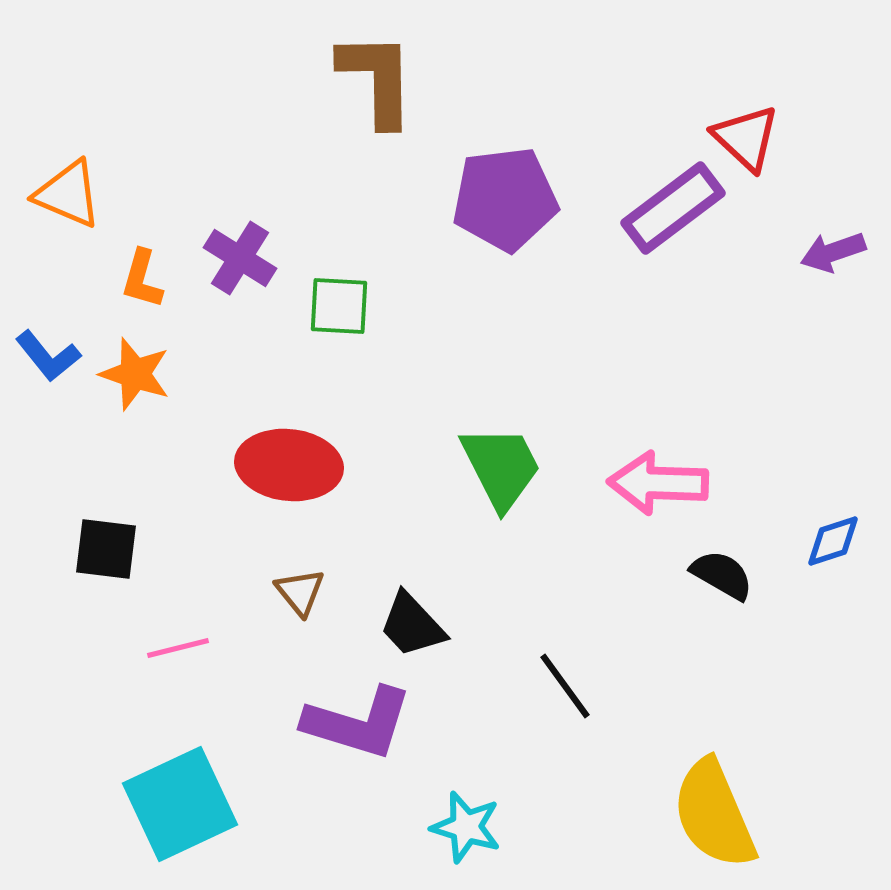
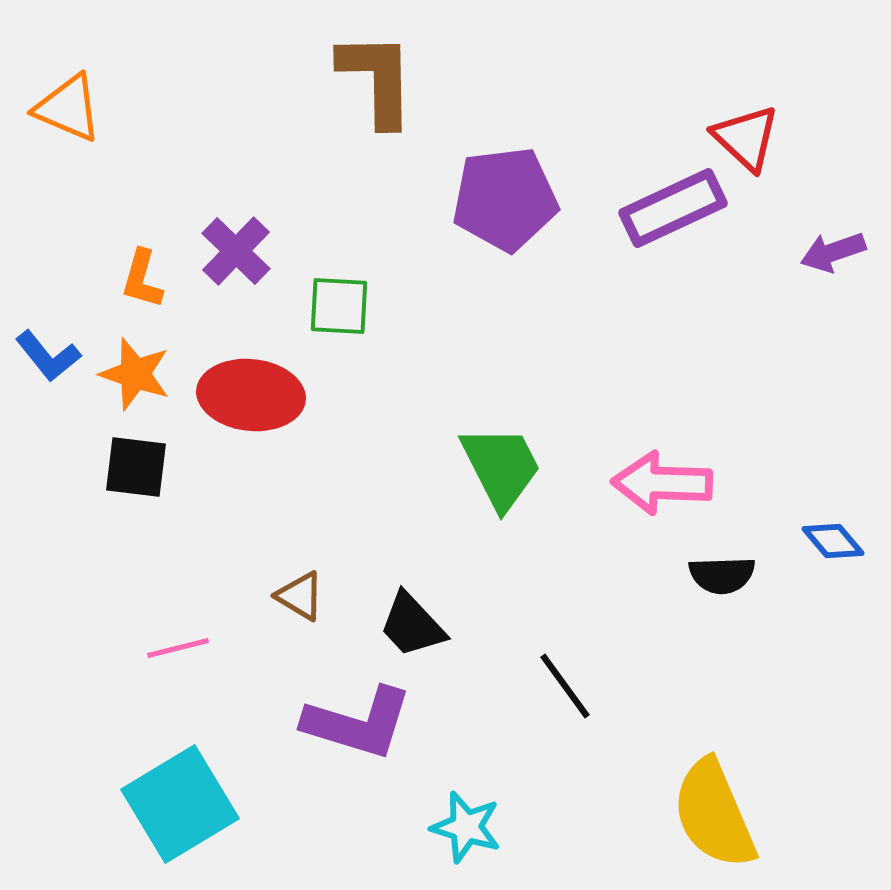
orange triangle: moved 86 px up
purple rectangle: rotated 12 degrees clockwise
purple cross: moved 4 px left, 7 px up; rotated 12 degrees clockwise
red ellipse: moved 38 px left, 70 px up
pink arrow: moved 4 px right
blue diamond: rotated 68 degrees clockwise
black square: moved 30 px right, 82 px up
black semicircle: rotated 148 degrees clockwise
brown triangle: moved 4 px down; rotated 20 degrees counterclockwise
cyan square: rotated 6 degrees counterclockwise
